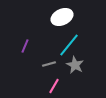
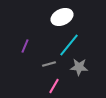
gray star: moved 4 px right, 2 px down; rotated 24 degrees counterclockwise
